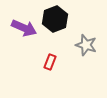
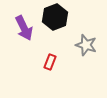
black hexagon: moved 2 px up
purple arrow: rotated 40 degrees clockwise
